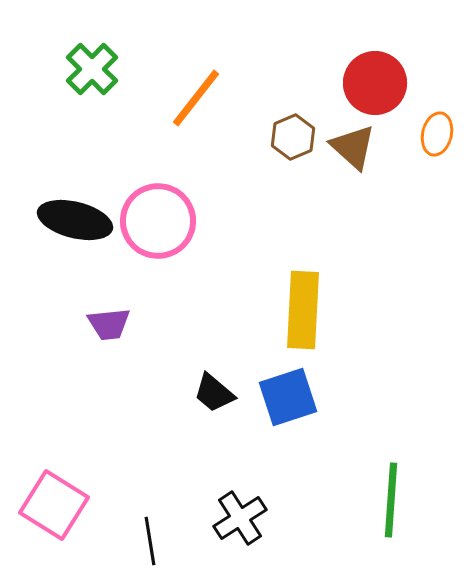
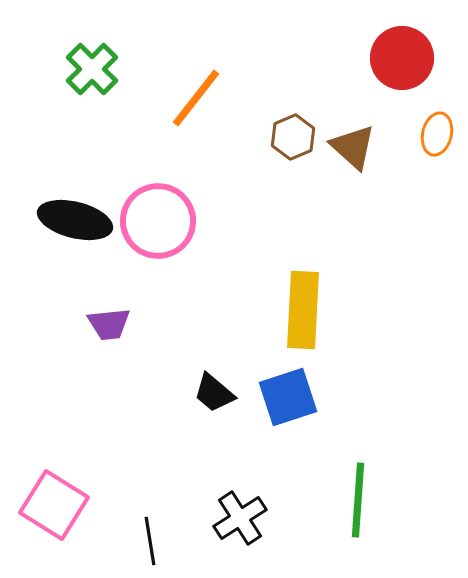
red circle: moved 27 px right, 25 px up
green line: moved 33 px left
